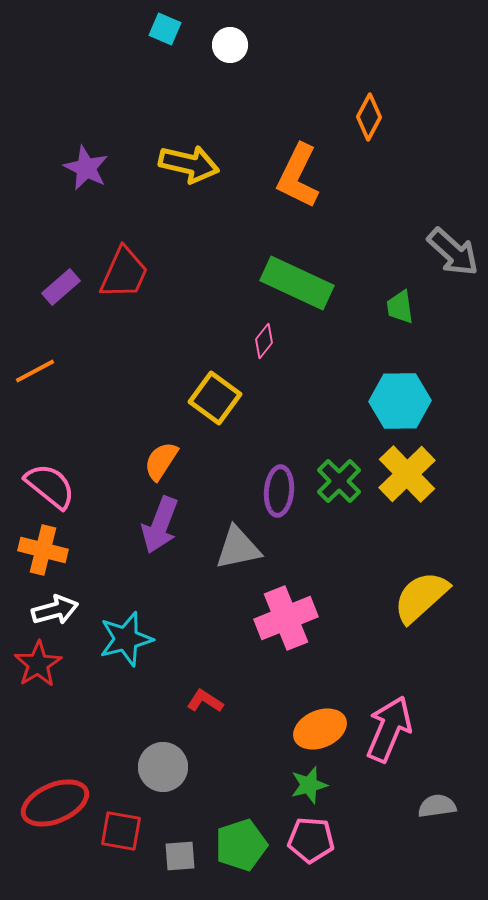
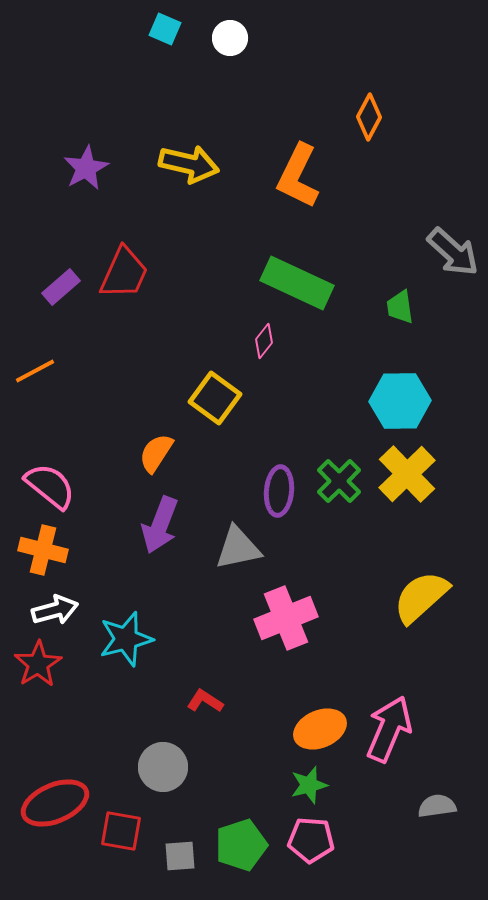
white circle: moved 7 px up
purple star: rotated 18 degrees clockwise
orange semicircle: moved 5 px left, 8 px up
